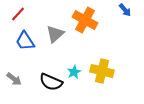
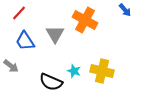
red line: moved 1 px right, 1 px up
gray triangle: rotated 18 degrees counterclockwise
cyan star: moved 1 px up; rotated 24 degrees counterclockwise
gray arrow: moved 3 px left, 13 px up
